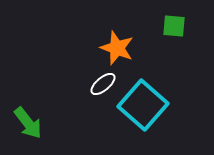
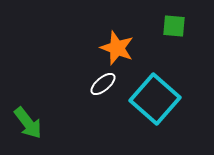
cyan square: moved 12 px right, 6 px up
